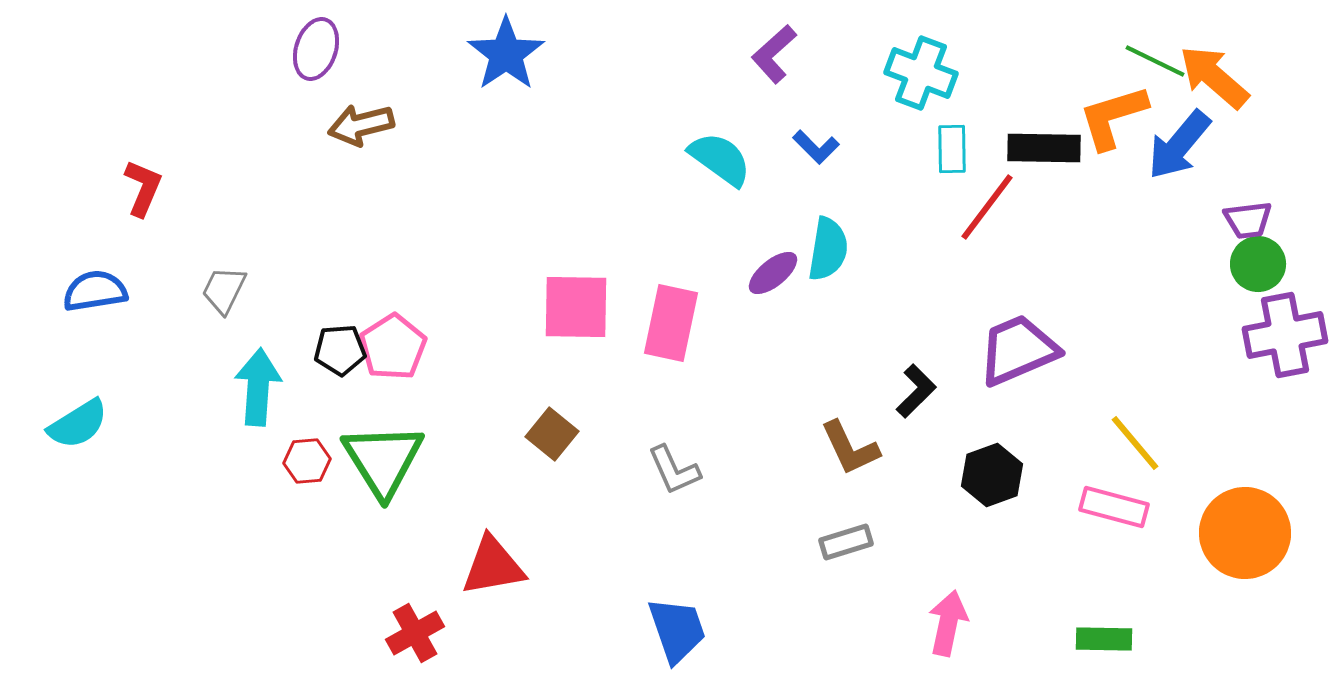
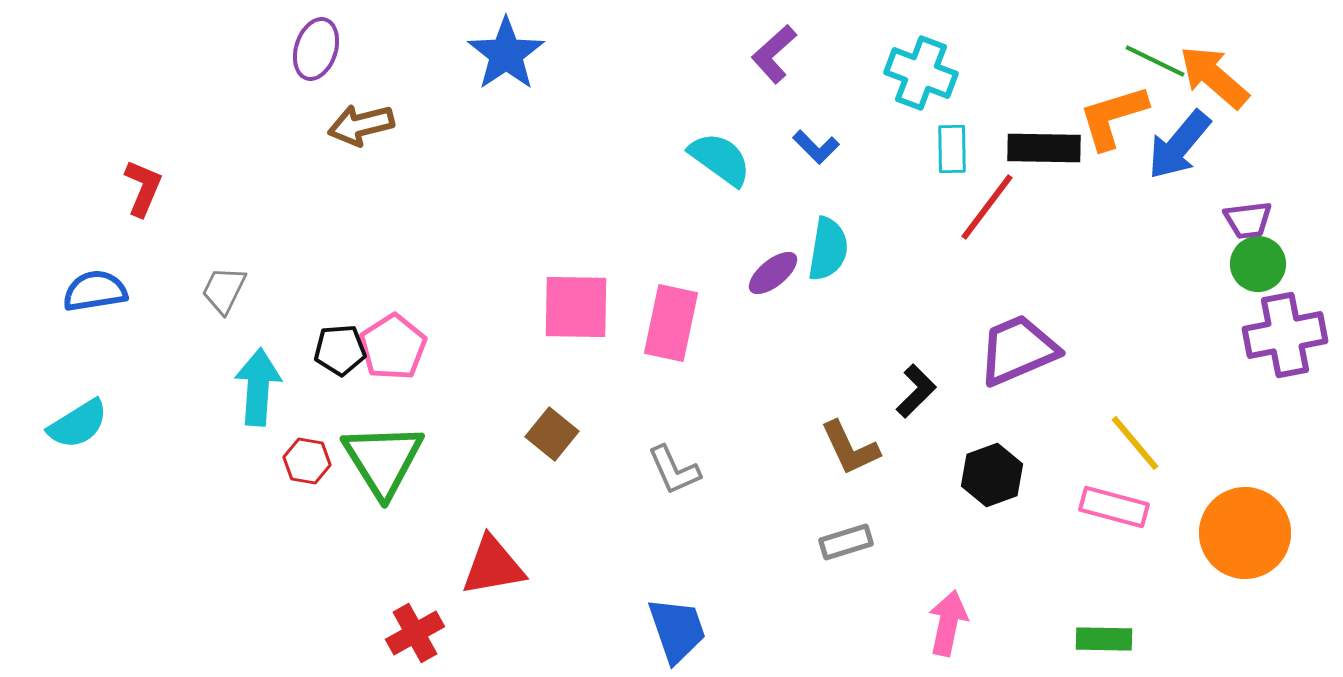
red hexagon at (307, 461): rotated 15 degrees clockwise
